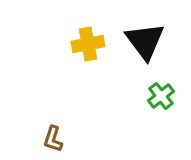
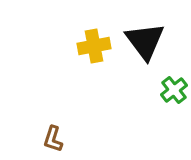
yellow cross: moved 6 px right, 2 px down
green cross: moved 13 px right, 6 px up
